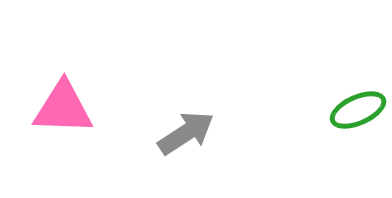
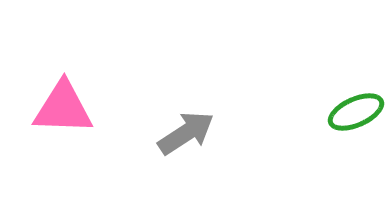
green ellipse: moved 2 px left, 2 px down
